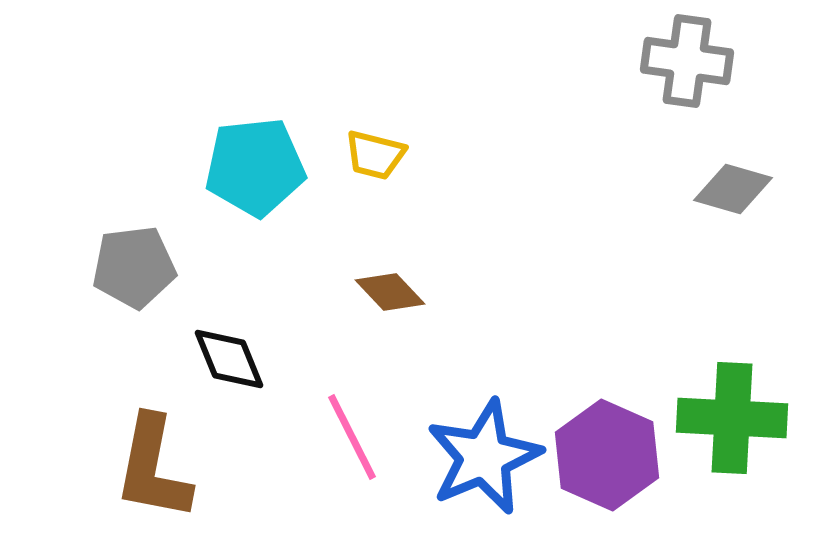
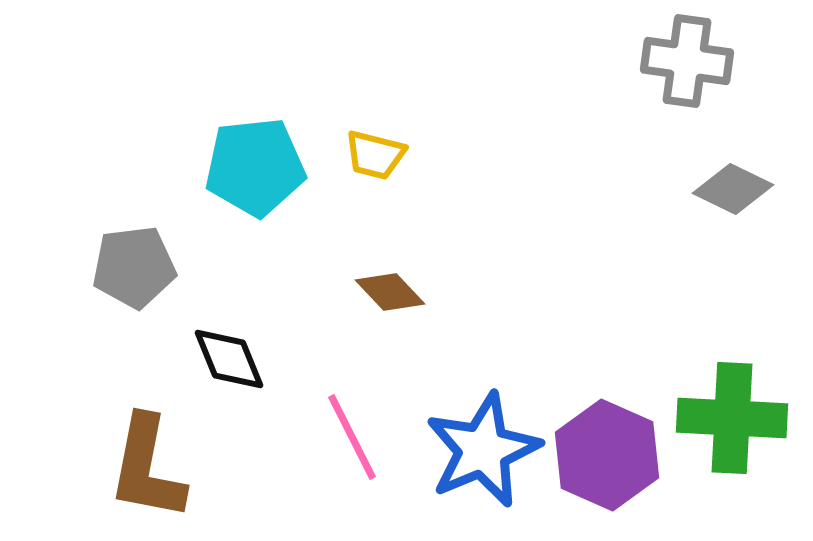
gray diamond: rotated 10 degrees clockwise
blue star: moved 1 px left, 7 px up
brown L-shape: moved 6 px left
